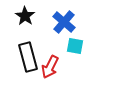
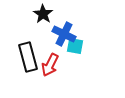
black star: moved 18 px right, 2 px up
blue cross: moved 12 px down; rotated 15 degrees counterclockwise
red arrow: moved 2 px up
